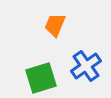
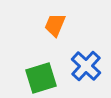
blue cross: rotated 12 degrees counterclockwise
